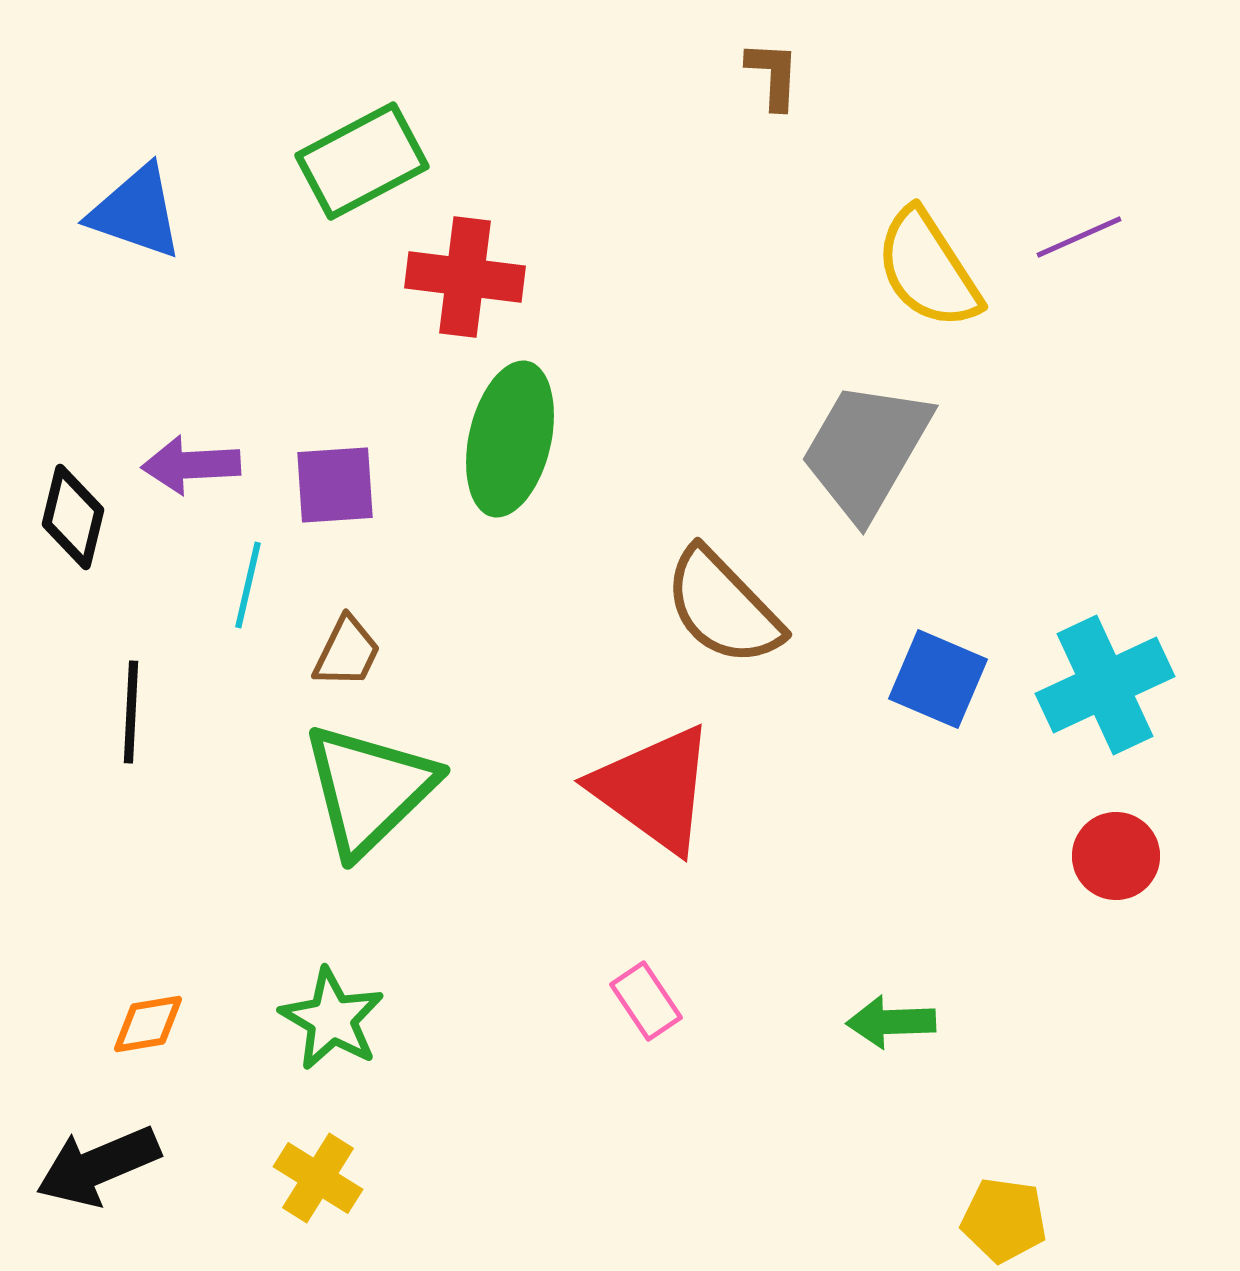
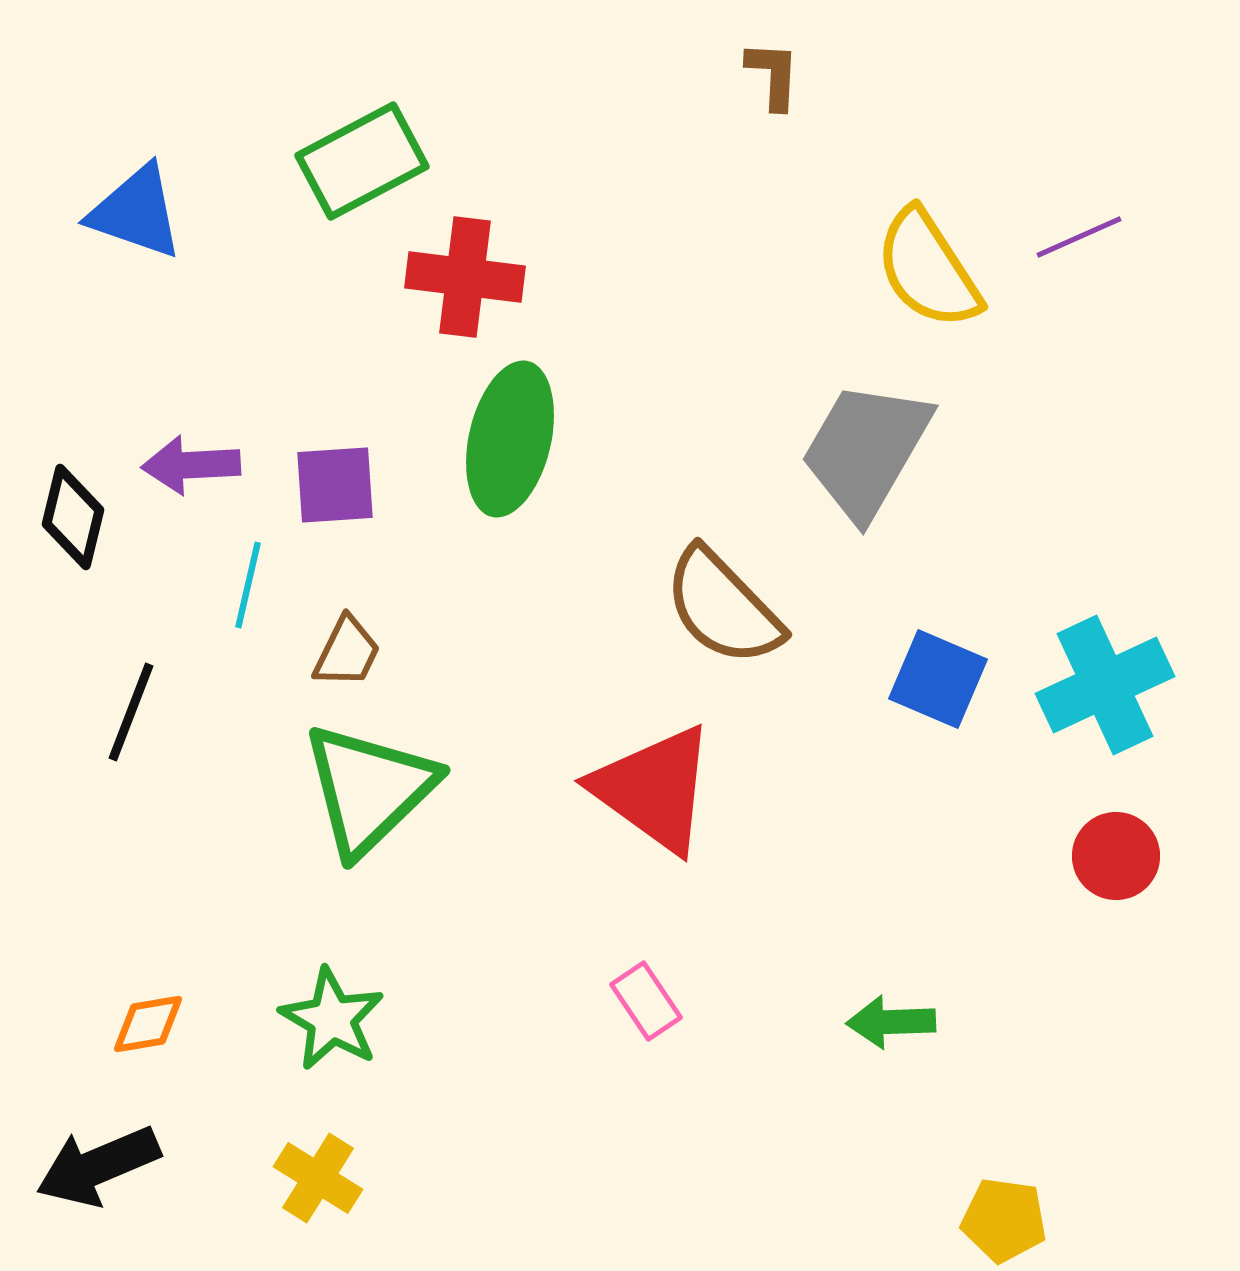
black line: rotated 18 degrees clockwise
